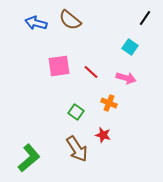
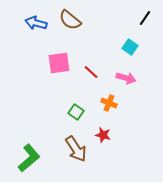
pink square: moved 3 px up
brown arrow: moved 1 px left
